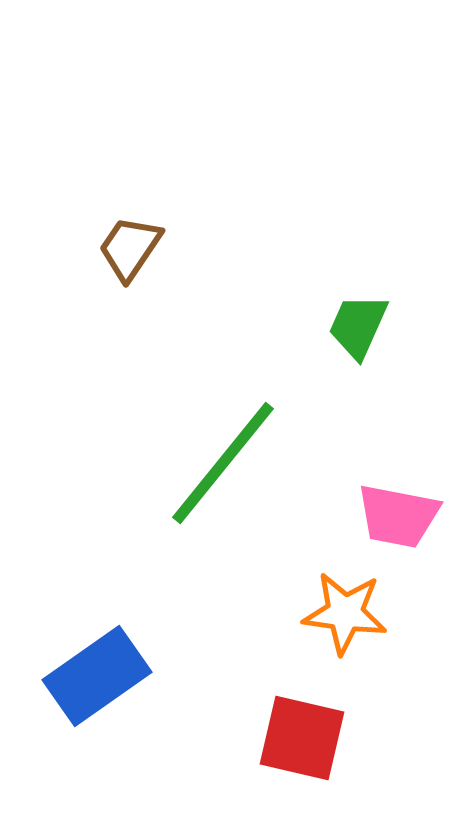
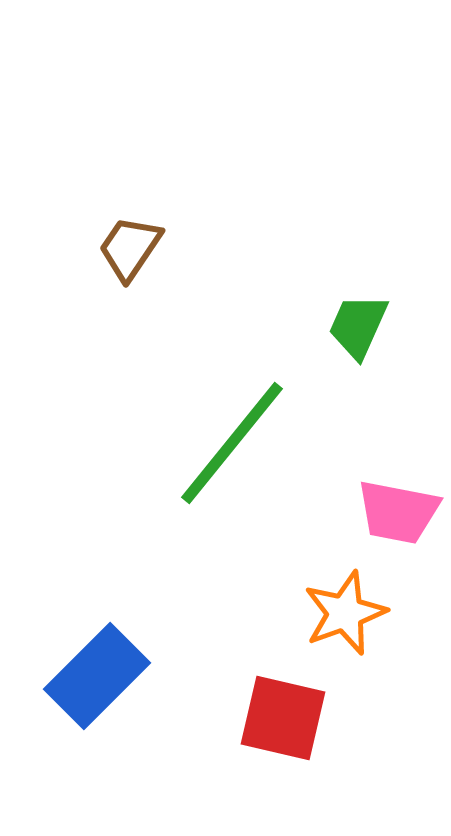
green line: moved 9 px right, 20 px up
pink trapezoid: moved 4 px up
orange star: rotated 28 degrees counterclockwise
blue rectangle: rotated 10 degrees counterclockwise
red square: moved 19 px left, 20 px up
